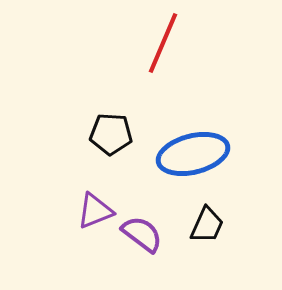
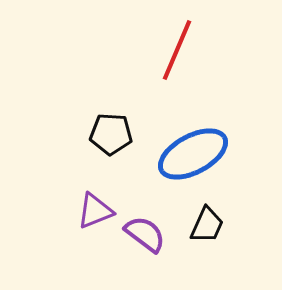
red line: moved 14 px right, 7 px down
blue ellipse: rotated 14 degrees counterclockwise
purple semicircle: moved 3 px right
